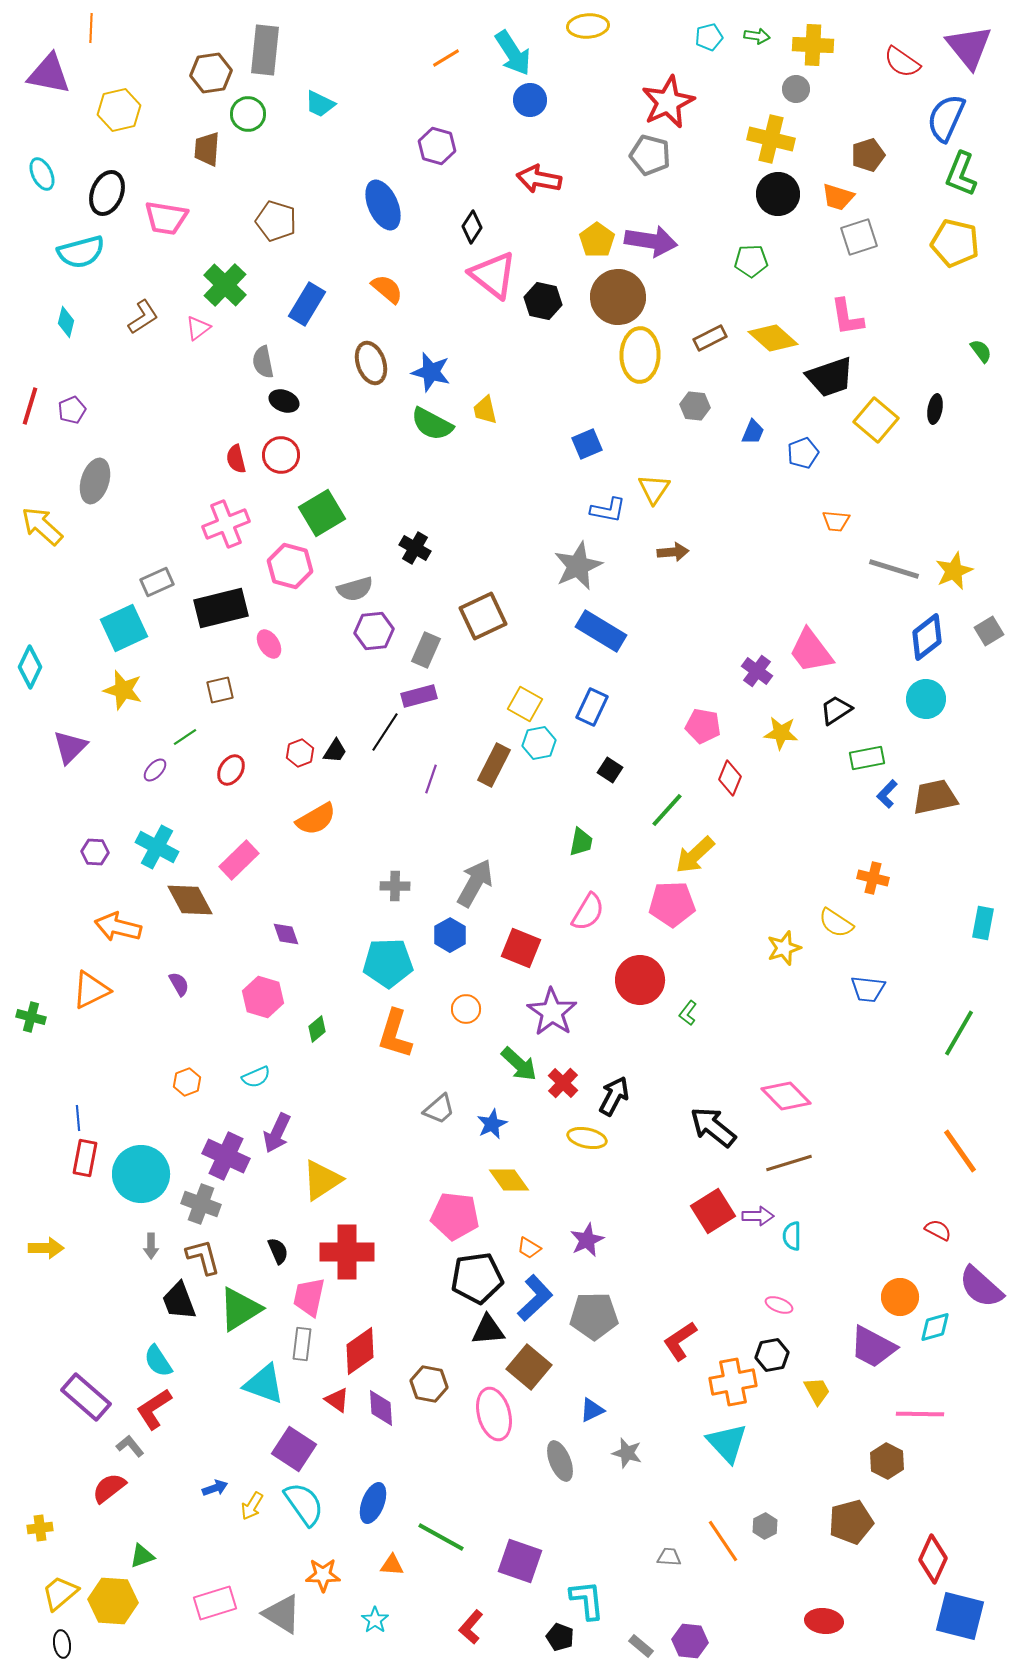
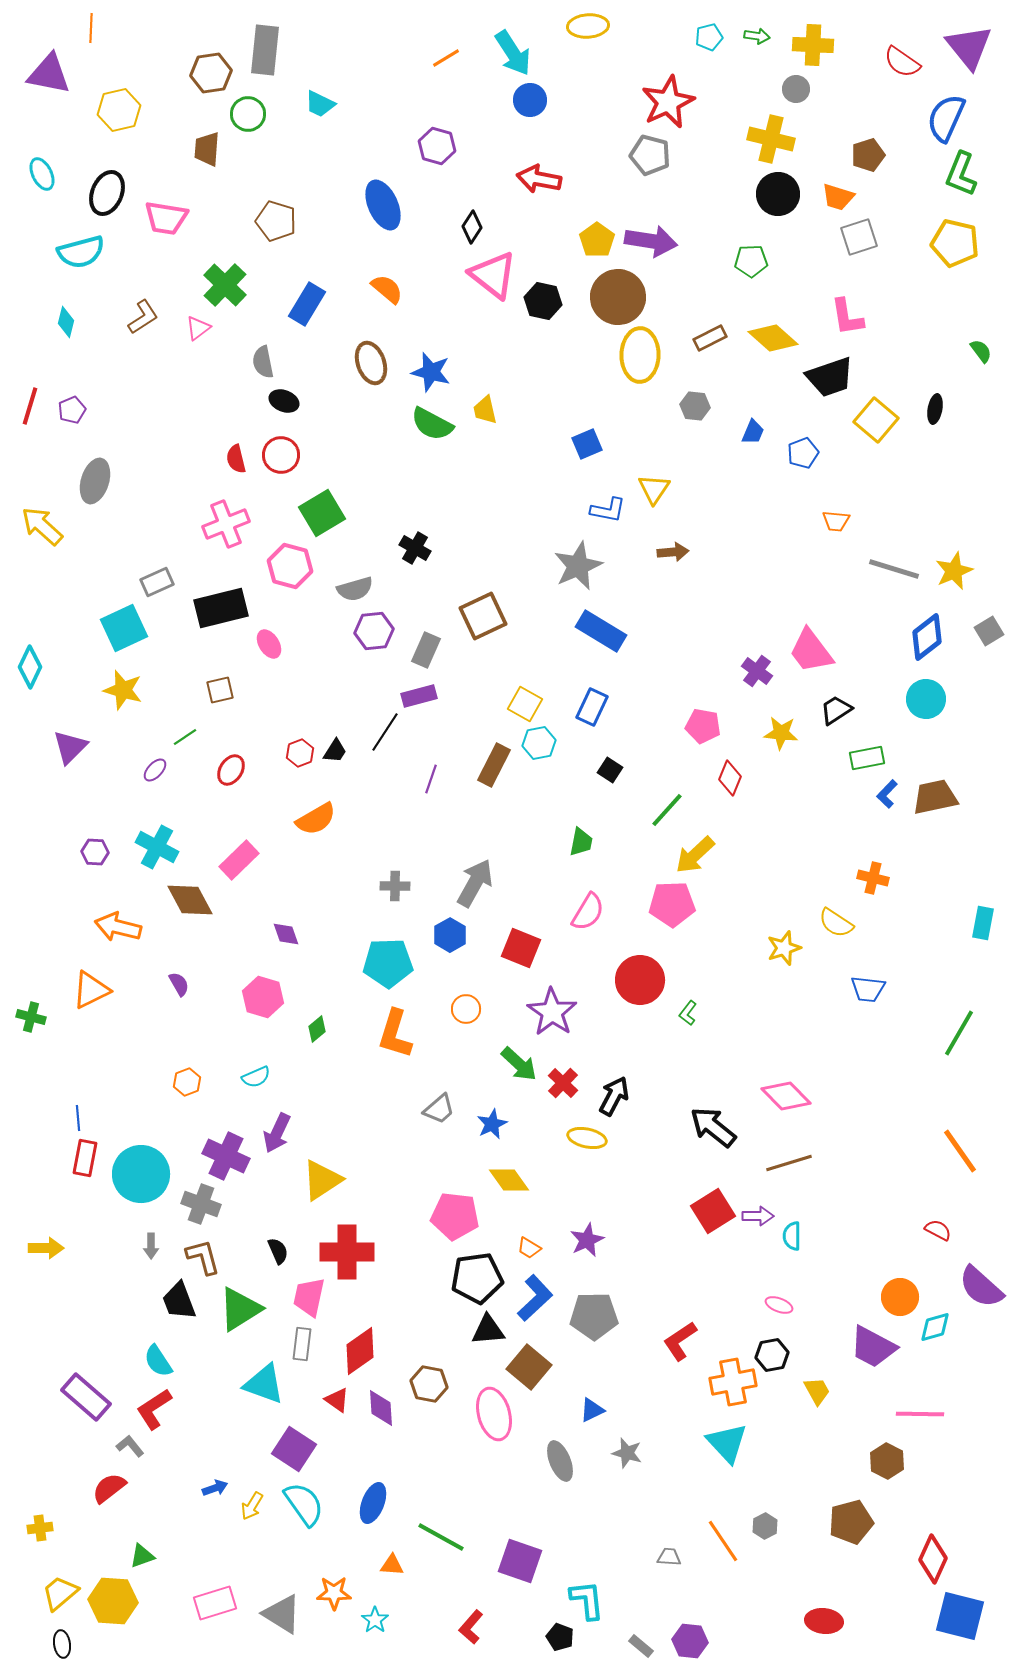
orange star at (323, 1575): moved 11 px right, 18 px down
